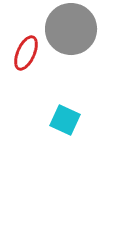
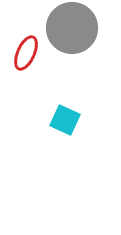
gray circle: moved 1 px right, 1 px up
